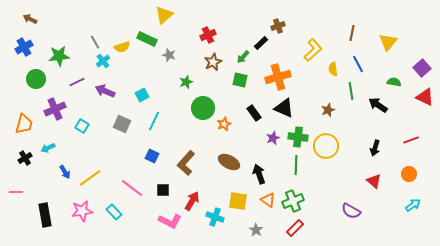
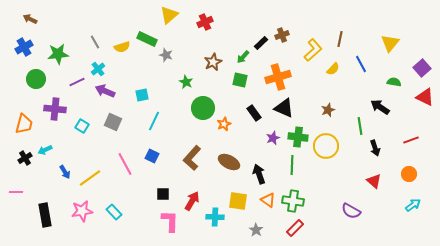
yellow triangle at (164, 15): moved 5 px right
brown cross at (278, 26): moved 4 px right, 9 px down
brown line at (352, 33): moved 12 px left, 6 px down
red cross at (208, 35): moved 3 px left, 13 px up
yellow triangle at (388, 42): moved 2 px right, 1 px down
gray star at (169, 55): moved 3 px left
green star at (59, 56): moved 1 px left, 2 px up
cyan cross at (103, 61): moved 5 px left, 8 px down
blue line at (358, 64): moved 3 px right
yellow semicircle at (333, 69): rotated 128 degrees counterclockwise
green star at (186, 82): rotated 24 degrees counterclockwise
green line at (351, 91): moved 9 px right, 35 px down
cyan square at (142, 95): rotated 16 degrees clockwise
black arrow at (378, 105): moved 2 px right, 2 px down
purple cross at (55, 109): rotated 30 degrees clockwise
gray square at (122, 124): moved 9 px left, 2 px up
cyan arrow at (48, 148): moved 3 px left, 2 px down
black arrow at (375, 148): rotated 35 degrees counterclockwise
brown L-shape at (186, 163): moved 6 px right, 5 px up
green line at (296, 165): moved 4 px left
pink line at (132, 188): moved 7 px left, 24 px up; rotated 25 degrees clockwise
black square at (163, 190): moved 4 px down
green cross at (293, 201): rotated 30 degrees clockwise
cyan cross at (215, 217): rotated 18 degrees counterclockwise
pink L-shape at (170, 221): rotated 115 degrees counterclockwise
